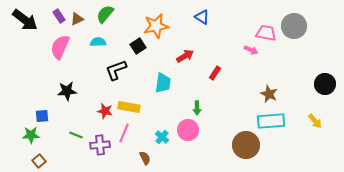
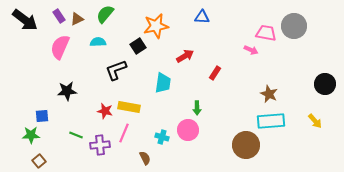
blue triangle: rotated 28 degrees counterclockwise
cyan cross: rotated 24 degrees counterclockwise
